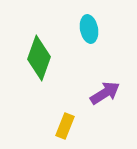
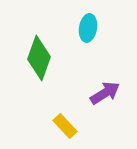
cyan ellipse: moved 1 px left, 1 px up; rotated 20 degrees clockwise
yellow rectangle: rotated 65 degrees counterclockwise
